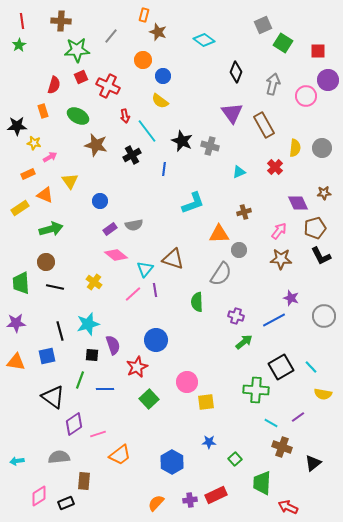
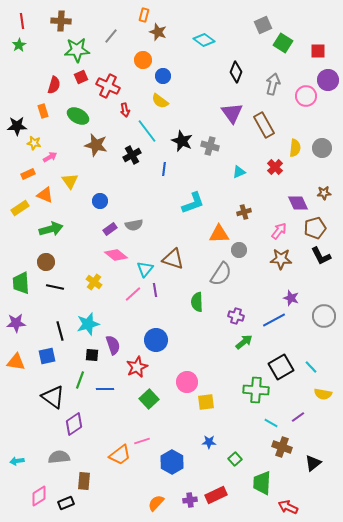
red arrow at (125, 116): moved 6 px up
pink line at (98, 434): moved 44 px right, 7 px down
